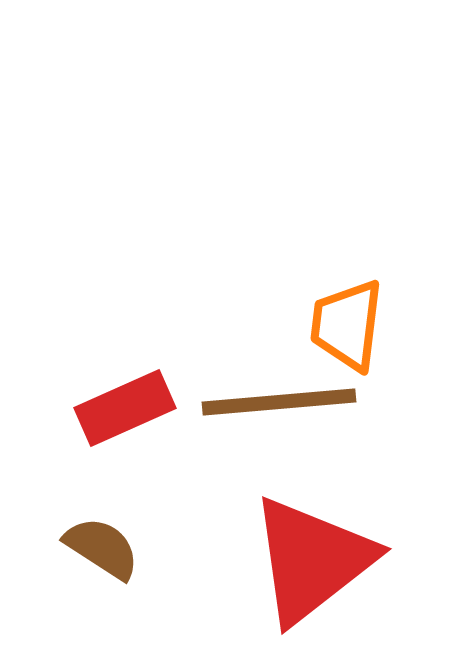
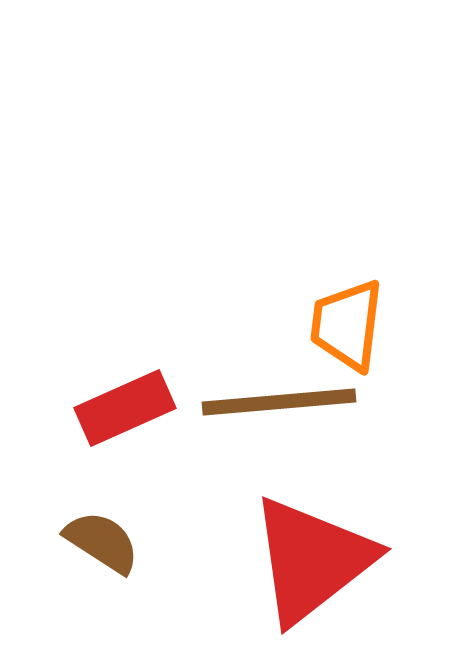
brown semicircle: moved 6 px up
